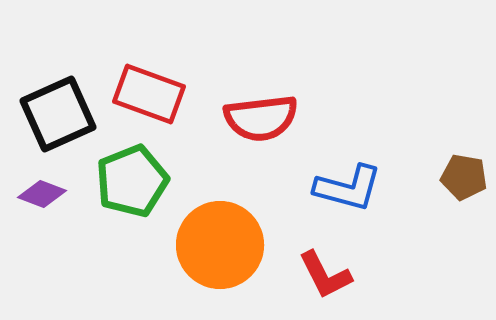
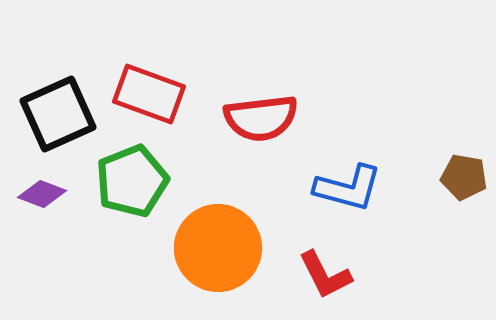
orange circle: moved 2 px left, 3 px down
